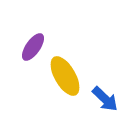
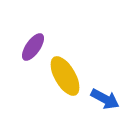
blue arrow: rotated 16 degrees counterclockwise
